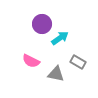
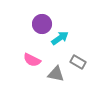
pink semicircle: moved 1 px right, 1 px up
